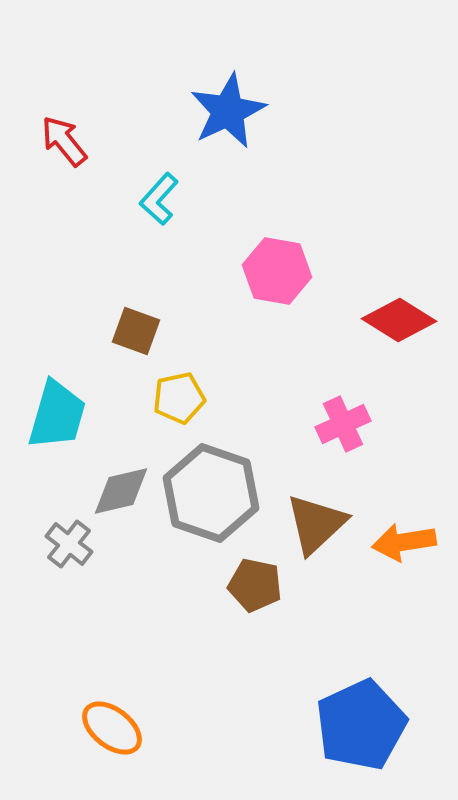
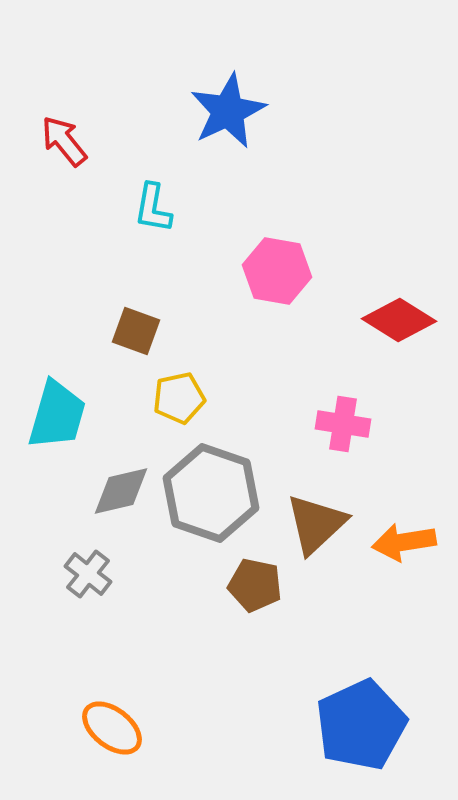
cyan L-shape: moved 6 px left, 9 px down; rotated 32 degrees counterclockwise
pink cross: rotated 34 degrees clockwise
gray cross: moved 19 px right, 30 px down
